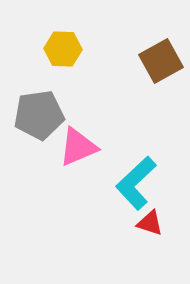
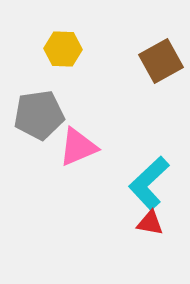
cyan L-shape: moved 13 px right
red triangle: rotated 8 degrees counterclockwise
